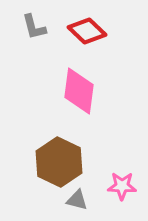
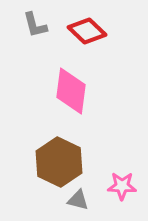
gray L-shape: moved 1 px right, 2 px up
pink diamond: moved 8 px left
gray triangle: moved 1 px right
